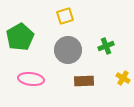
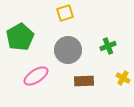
yellow square: moved 3 px up
green cross: moved 2 px right
pink ellipse: moved 5 px right, 3 px up; rotated 40 degrees counterclockwise
